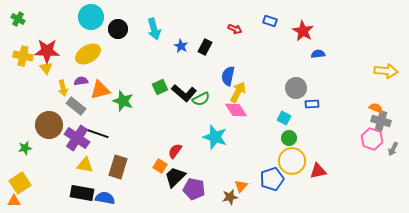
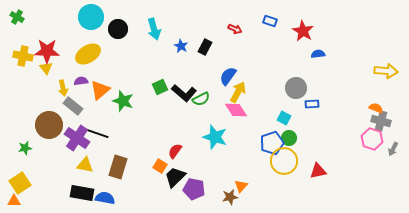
green cross at (18, 19): moved 1 px left, 2 px up
blue semicircle at (228, 76): rotated 24 degrees clockwise
orange triangle at (100, 90): rotated 25 degrees counterclockwise
gray rectangle at (76, 106): moved 3 px left
yellow circle at (292, 161): moved 8 px left
blue pentagon at (272, 179): moved 36 px up
